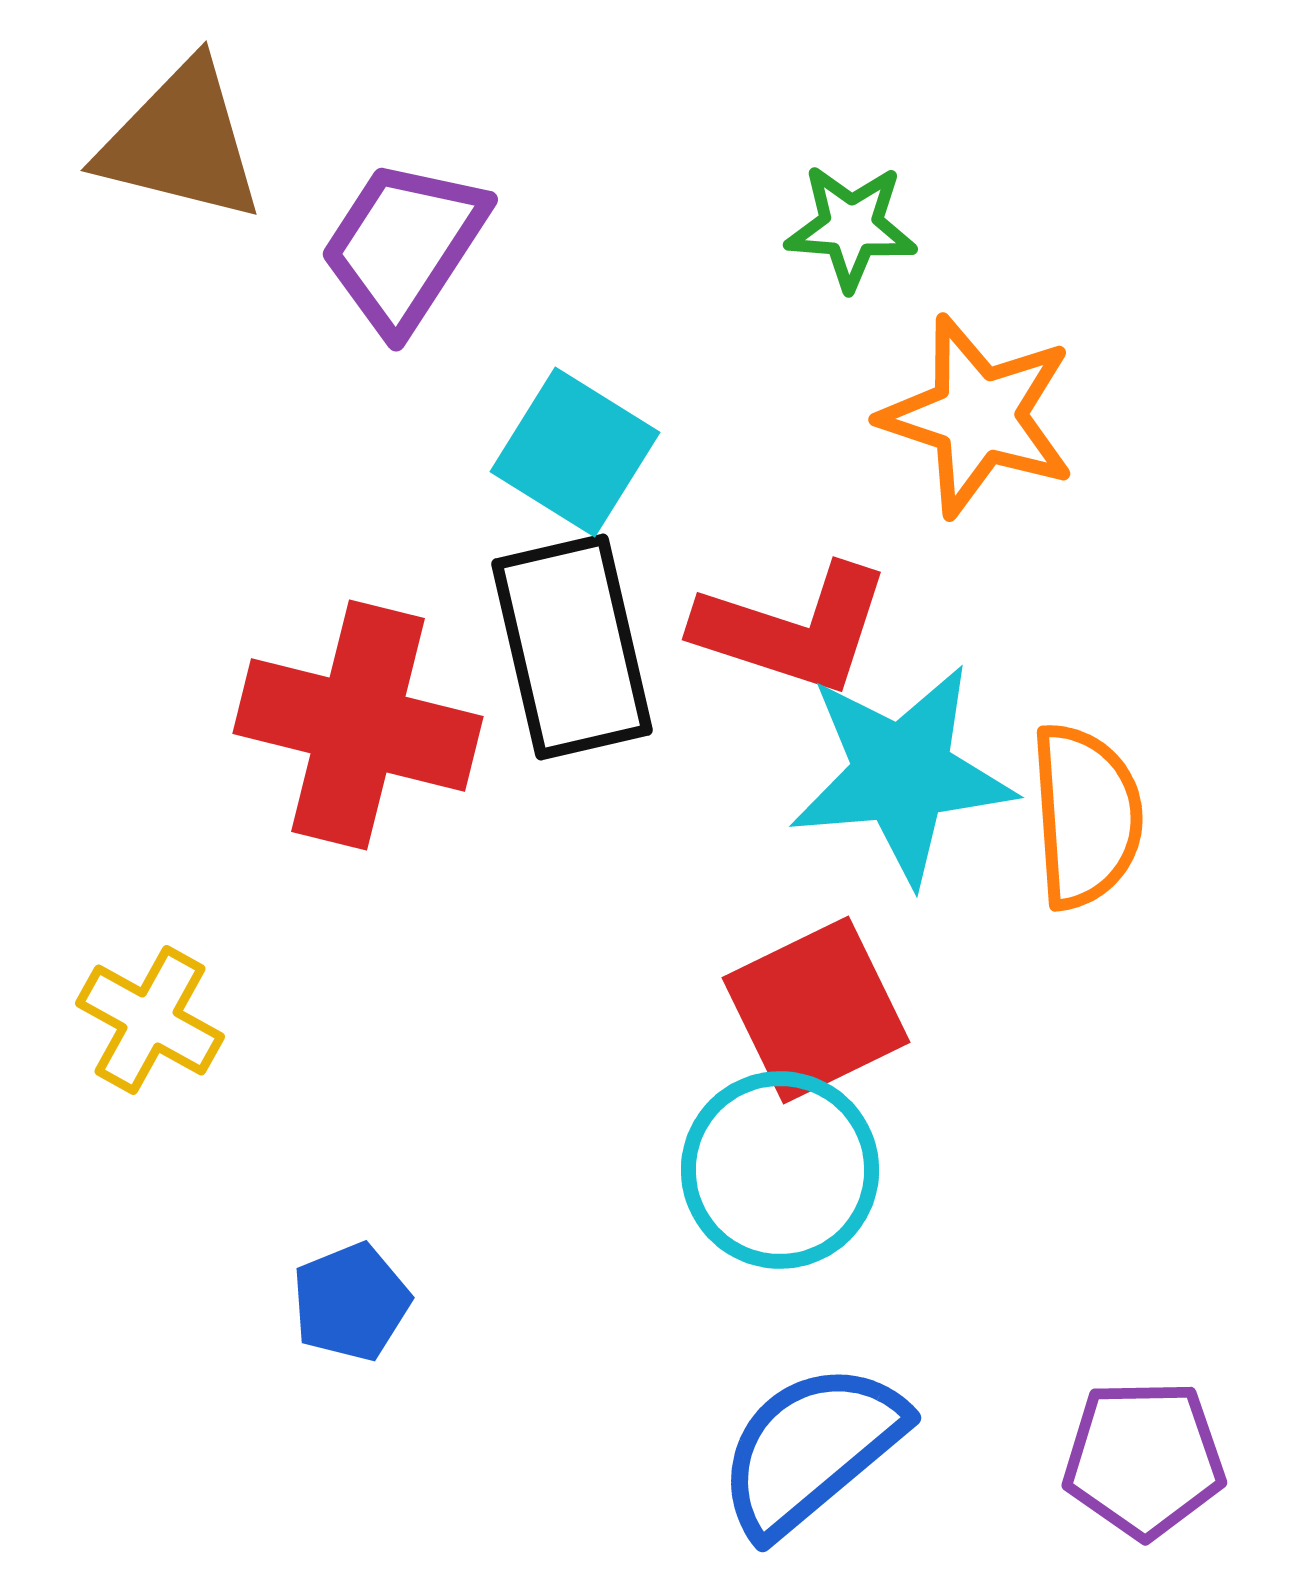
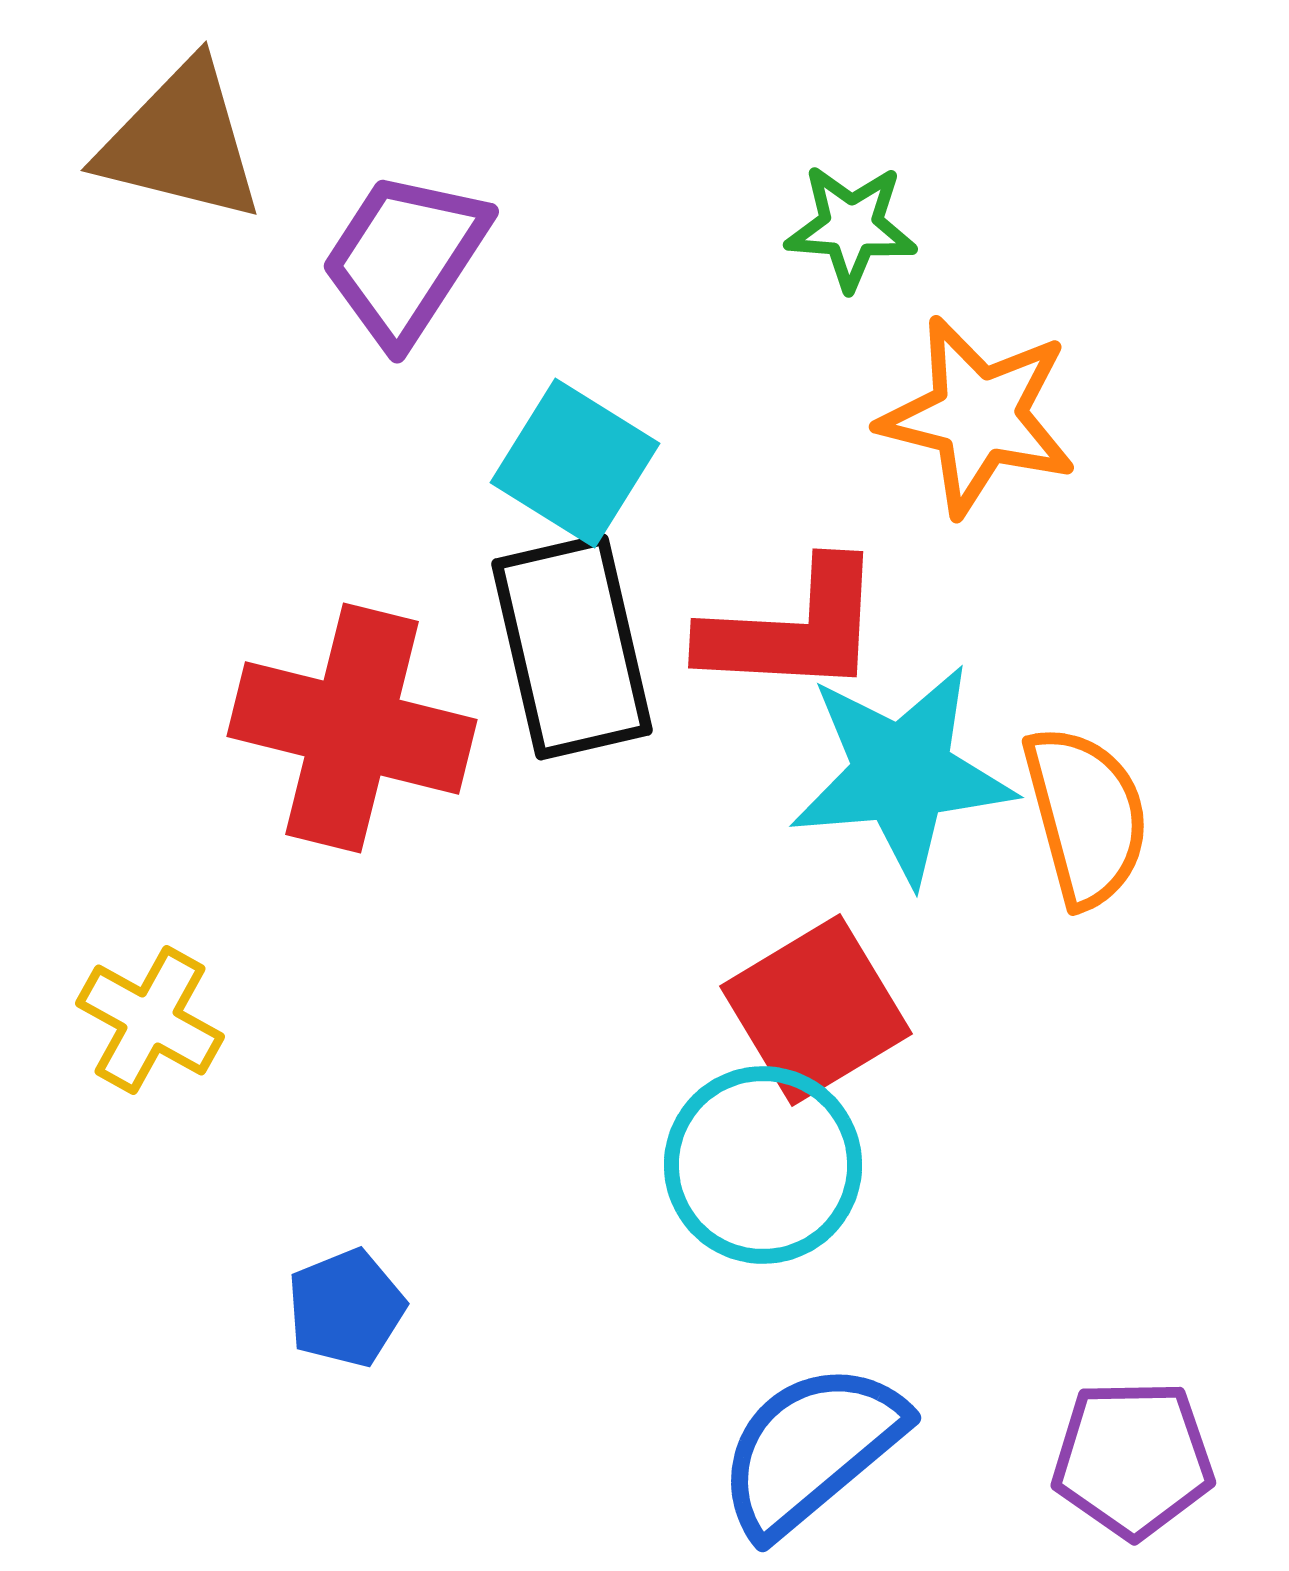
purple trapezoid: moved 1 px right, 12 px down
orange star: rotated 4 degrees counterclockwise
cyan square: moved 11 px down
red L-shape: rotated 15 degrees counterclockwise
red cross: moved 6 px left, 3 px down
orange semicircle: rotated 11 degrees counterclockwise
red square: rotated 5 degrees counterclockwise
cyan circle: moved 17 px left, 5 px up
blue pentagon: moved 5 px left, 6 px down
purple pentagon: moved 11 px left
